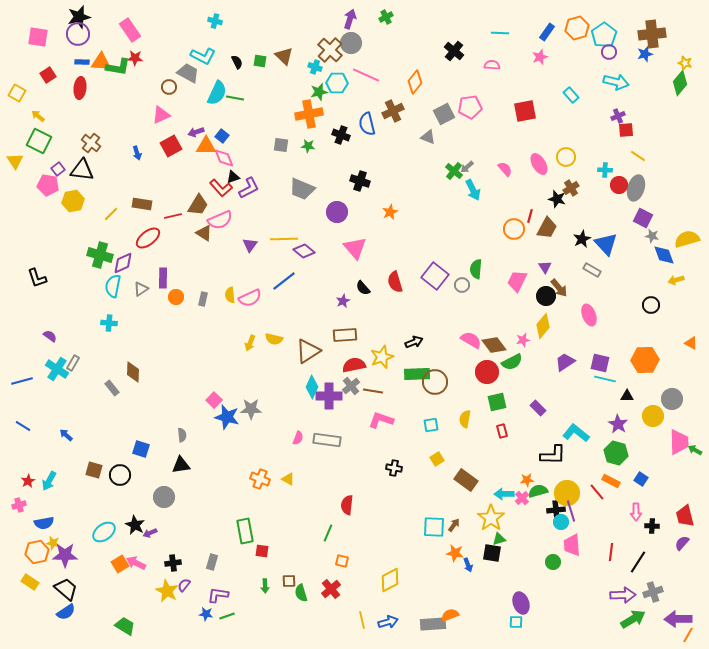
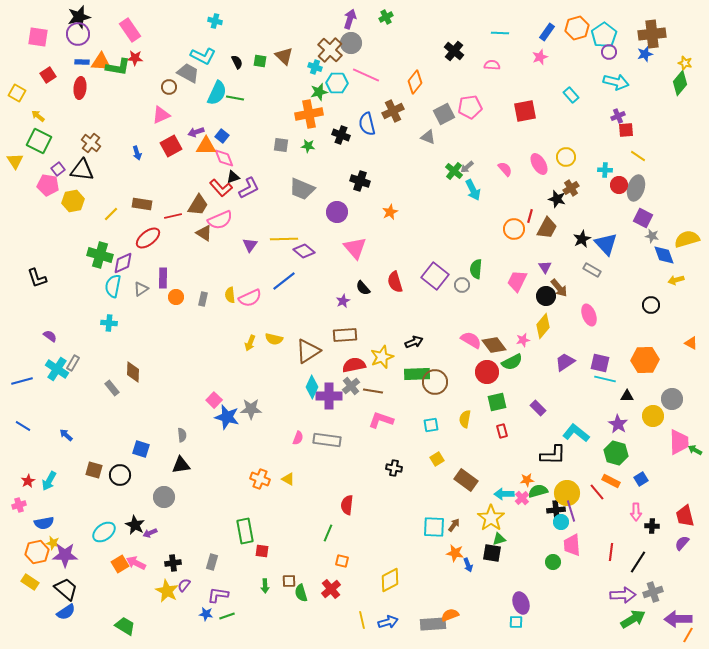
blue square at (641, 479): rotated 24 degrees clockwise
